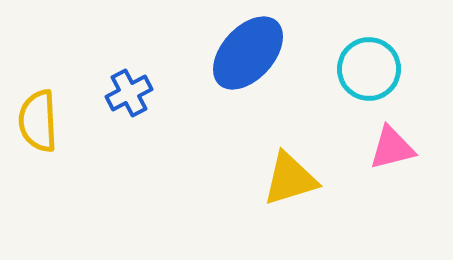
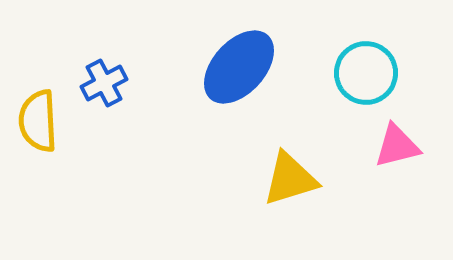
blue ellipse: moved 9 px left, 14 px down
cyan circle: moved 3 px left, 4 px down
blue cross: moved 25 px left, 10 px up
pink triangle: moved 5 px right, 2 px up
